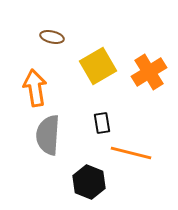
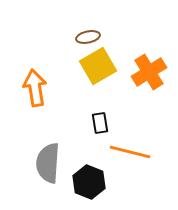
brown ellipse: moved 36 px right; rotated 25 degrees counterclockwise
black rectangle: moved 2 px left
gray semicircle: moved 28 px down
orange line: moved 1 px left, 1 px up
